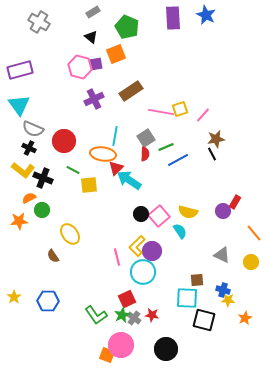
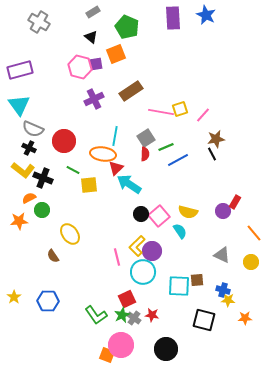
cyan arrow at (129, 180): moved 4 px down
cyan square at (187, 298): moved 8 px left, 12 px up
orange star at (245, 318): rotated 24 degrees clockwise
